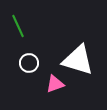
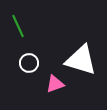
white triangle: moved 3 px right
